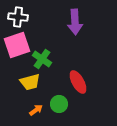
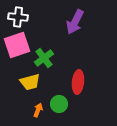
purple arrow: rotated 30 degrees clockwise
green cross: moved 2 px right, 1 px up; rotated 18 degrees clockwise
red ellipse: rotated 35 degrees clockwise
orange arrow: moved 2 px right; rotated 32 degrees counterclockwise
